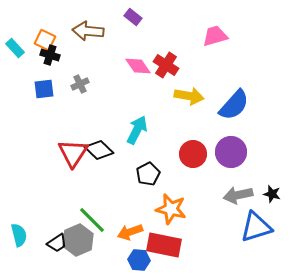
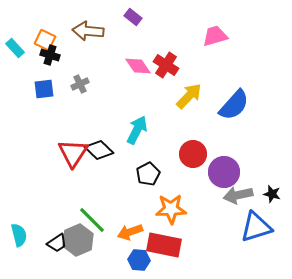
yellow arrow: rotated 56 degrees counterclockwise
purple circle: moved 7 px left, 20 px down
orange star: rotated 16 degrees counterclockwise
